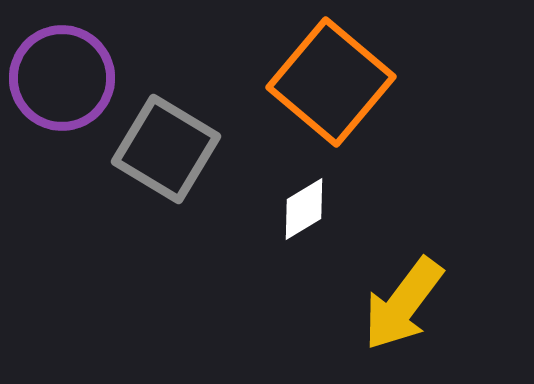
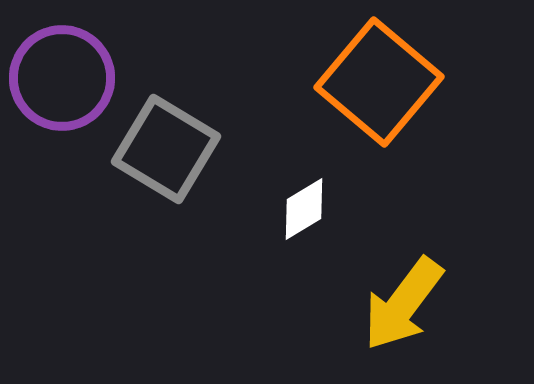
orange square: moved 48 px right
